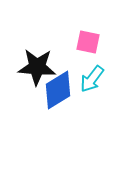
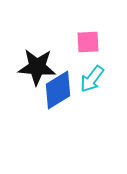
pink square: rotated 15 degrees counterclockwise
